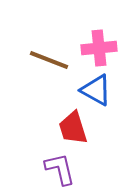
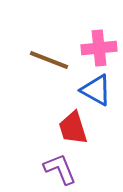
purple L-shape: rotated 9 degrees counterclockwise
